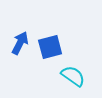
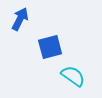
blue arrow: moved 24 px up
